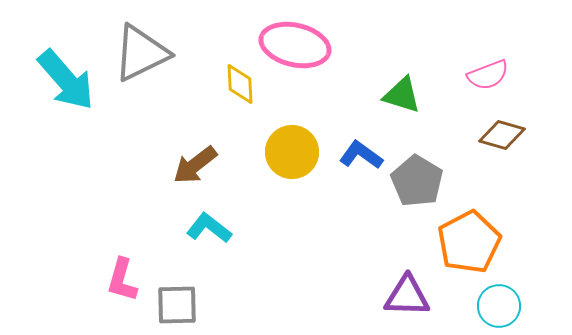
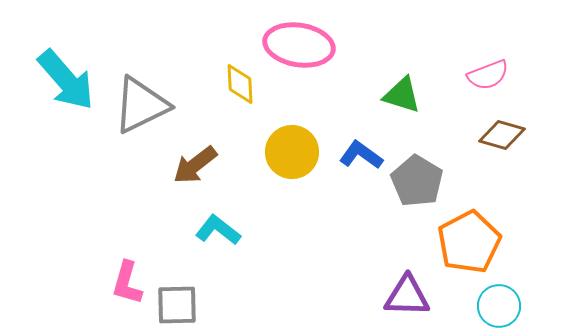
pink ellipse: moved 4 px right; rotated 4 degrees counterclockwise
gray triangle: moved 52 px down
cyan L-shape: moved 9 px right, 2 px down
pink L-shape: moved 5 px right, 3 px down
